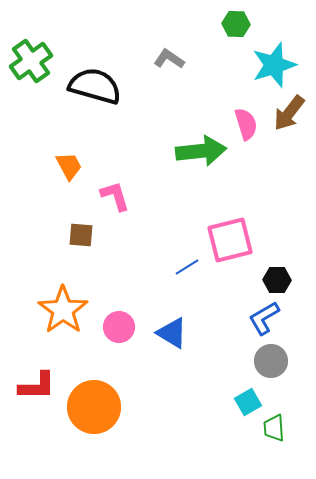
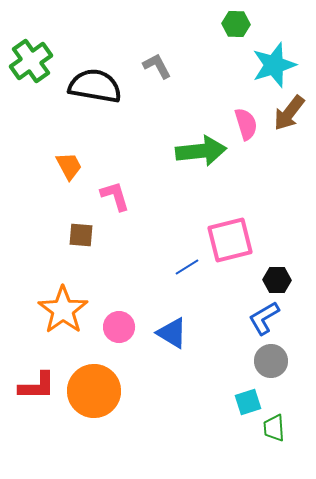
gray L-shape: moved 12 px left, 7 px down; rotated 28 degrees clockwise
black semicircle: rotated 6 degrees counterclockwise
cyan square: rotated 12 degrees clockwise
orange circle: moved 16 px up
